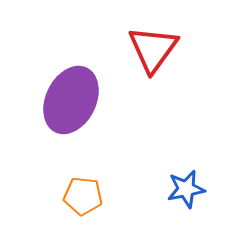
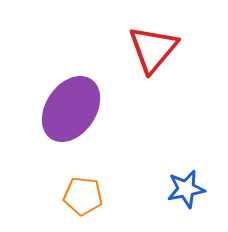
red triangle: rotated 4 degrees clockwise
purple ellipse: moved 9 px down; rotated 8 degrees clockwise
